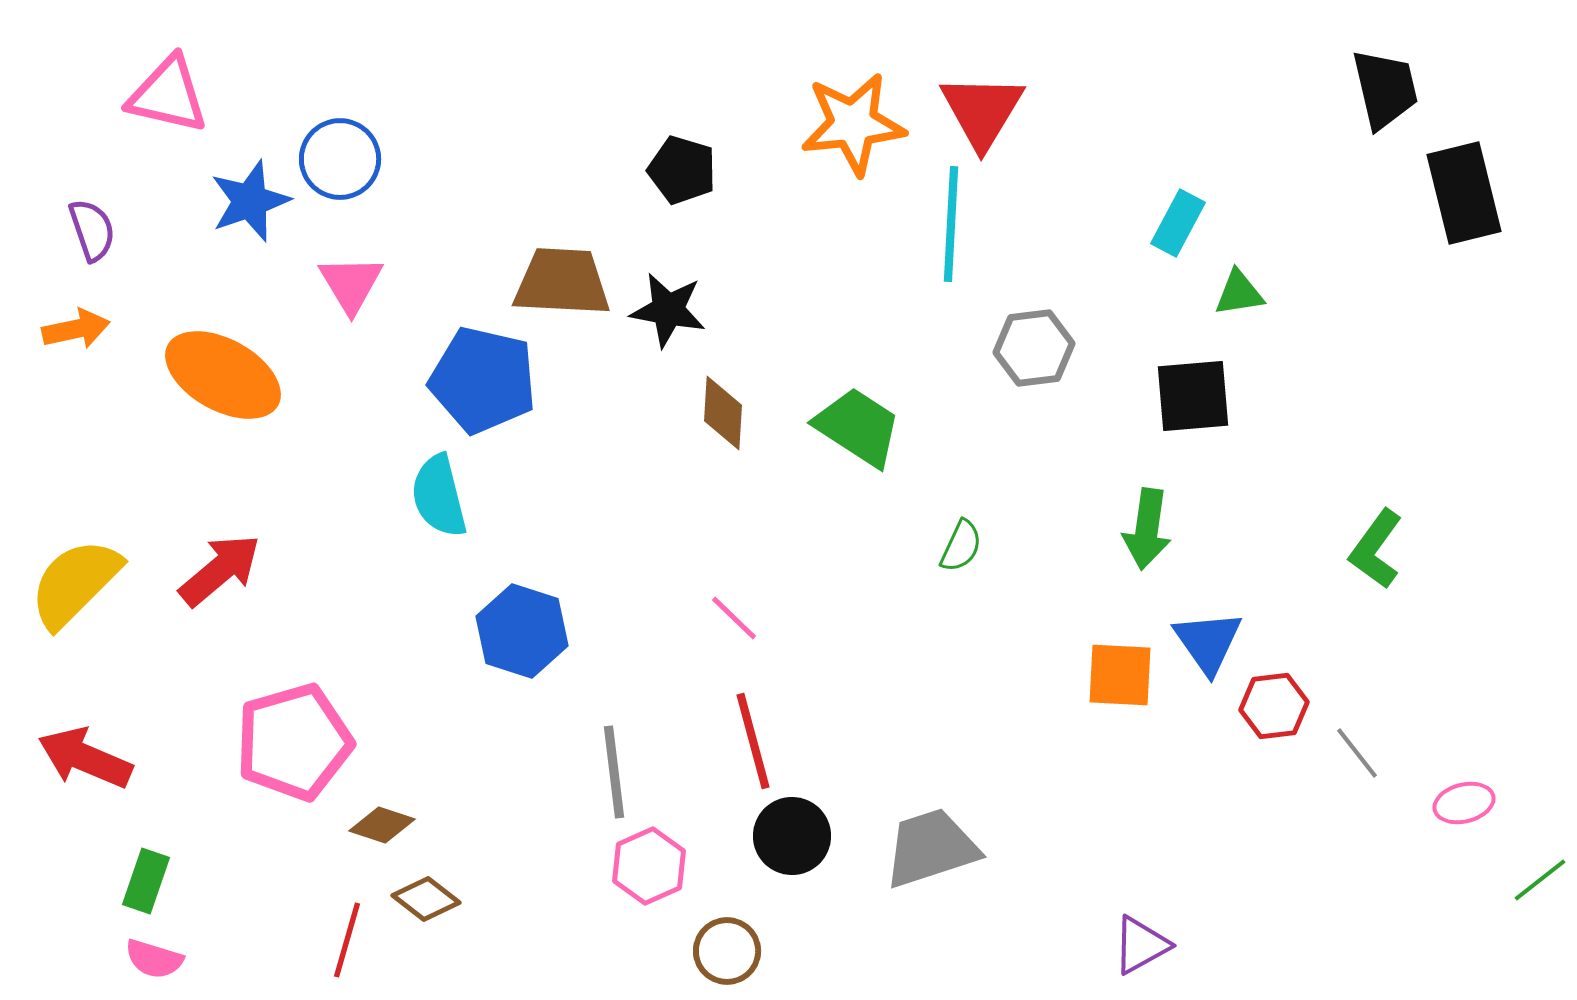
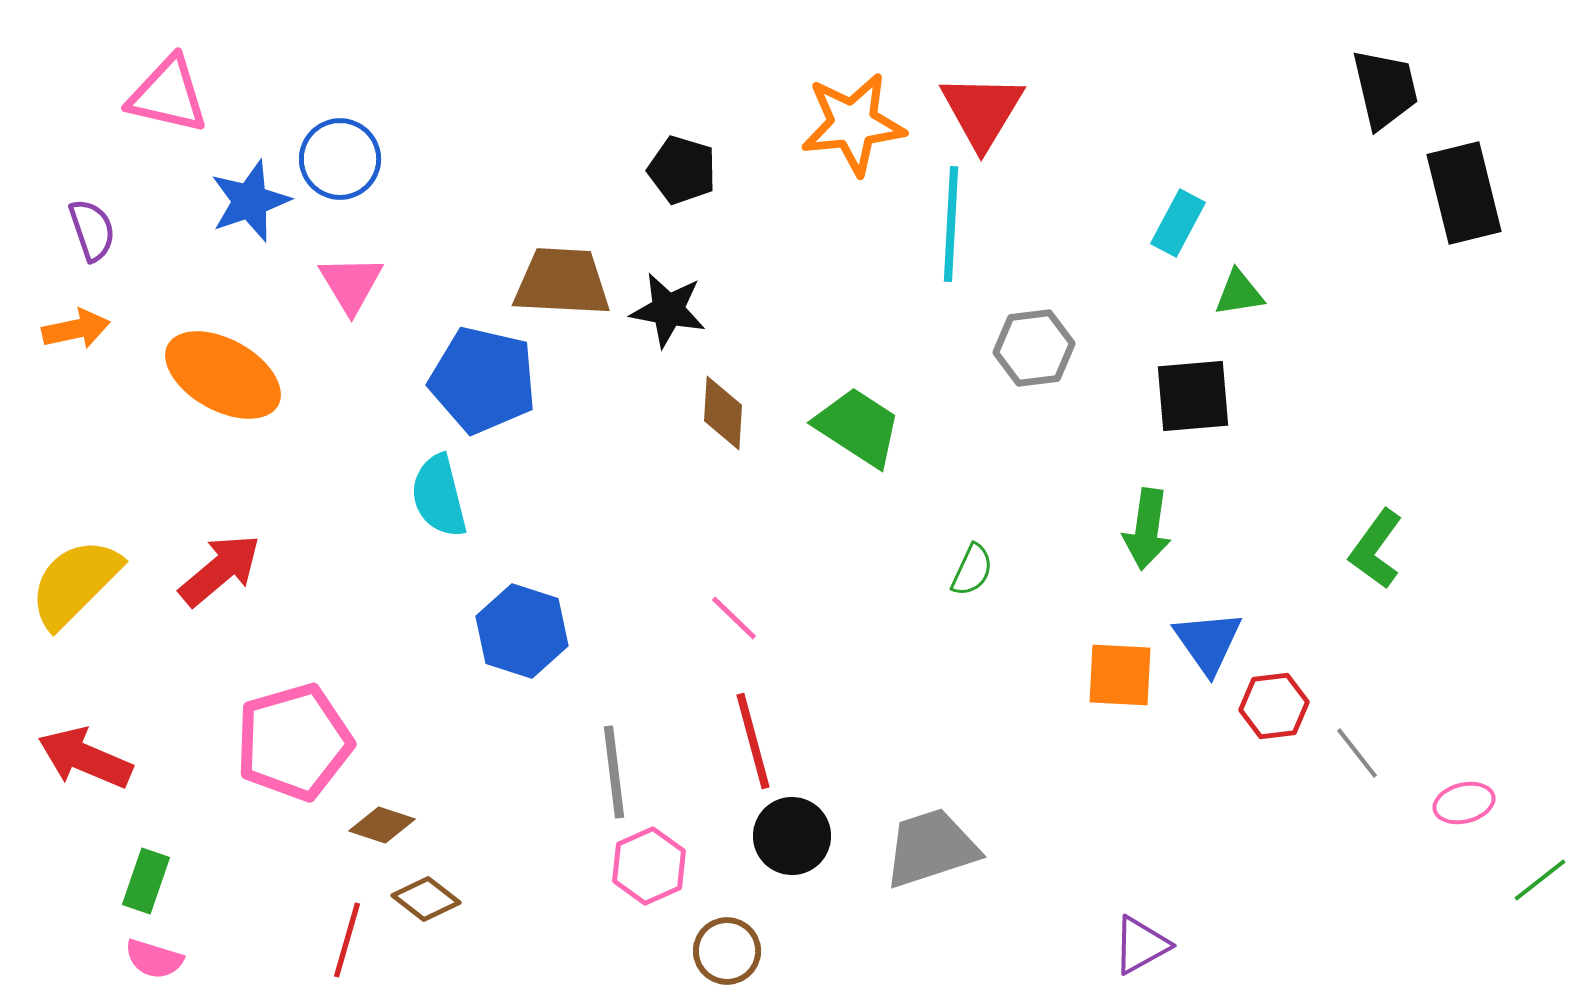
green semicircle at (961, 546): moved 11 px right, 24 px down
